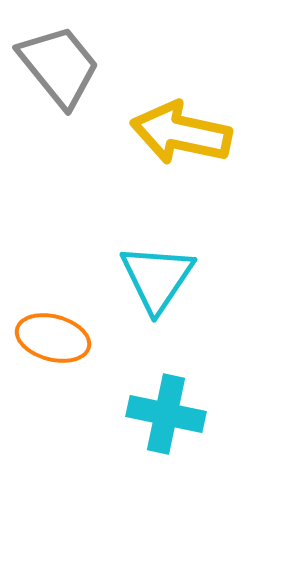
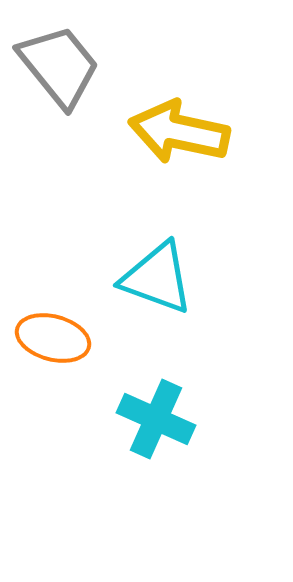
yellow arrow: moved 2 px left, 1 px up
cyan triangle: rotated 44 degrees counterclockwise
cyan cross: moved 10 px left, 5 px down; rotated 12 degrees clockwise
